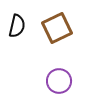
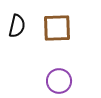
brown square: rotated 24 degrees clockwise
